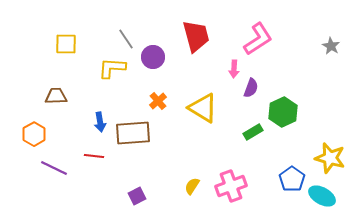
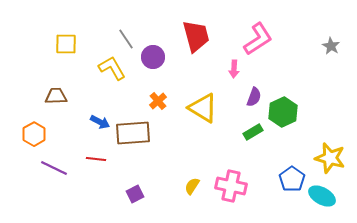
yellow L-shape: rotated 56 degrees clockwise
purple semicircle: moved 3 px right, 9 px down
blue arrow: rotated 54 degrees counterclockwise
red line: moved 2 px right, 3 px down
pink cross: rotated 32 degrees clockwise
purple square: moved 2 px left, 2 px up
